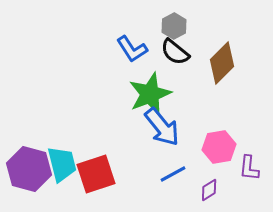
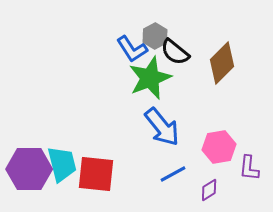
gray hexagon: moved 19 px left, 10 px down
green star: moved 16 px up
purple hexagon: rotated 15 degrees counterclockwise
red square: rotated 24 degrees clockwise
